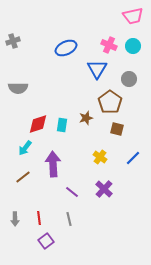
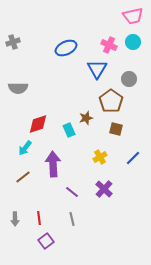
gray cross: moved 1 px down
cyan circle: moved 4 px up
brown pentagon: moved 1 px right, 1 px up
cyan rectangle: moved 7 px right, 5 px down; rotated 32 degrees counterclockwise
brown square: moved 1 px left
yellow cross: rotated 24 degrees clockwise
gray line: moved 3 px right
